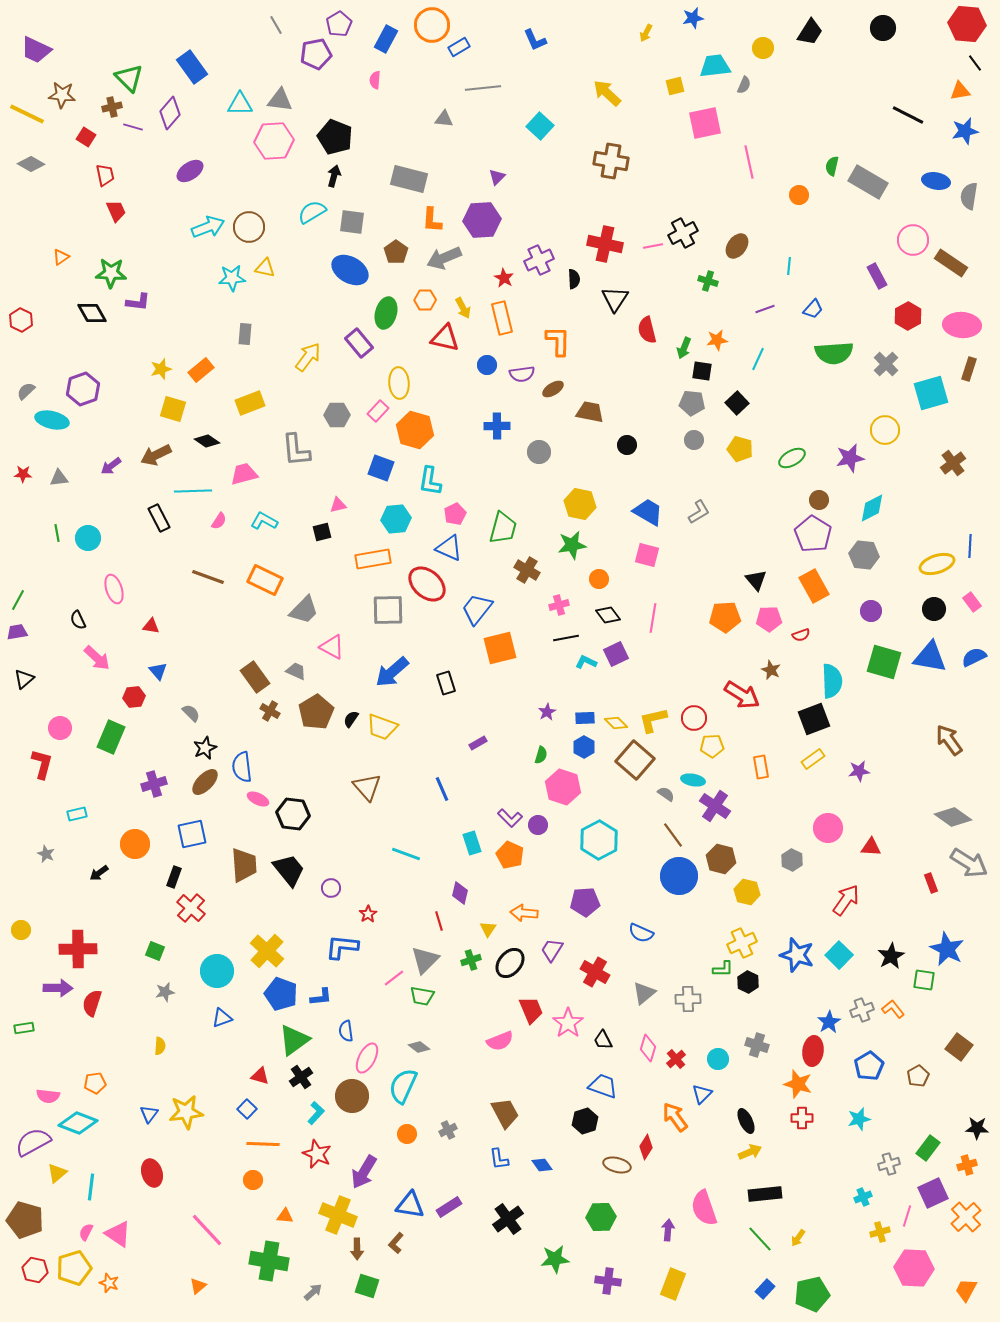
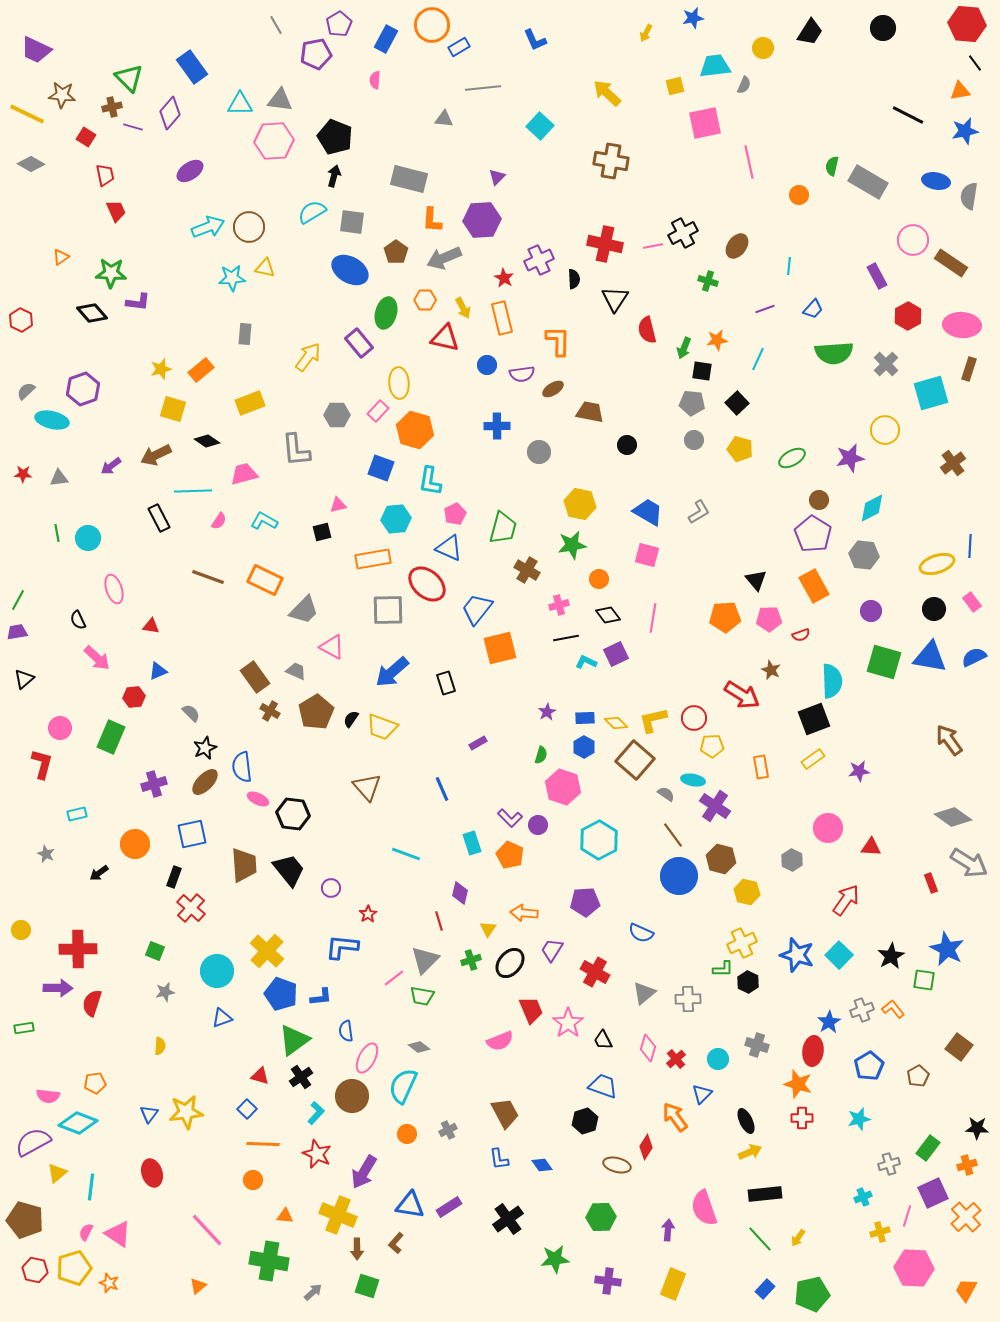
black diamond at (92, 313): rotated 12 degrees counterclockwise
blue triangle at (158, 671): rotated 48 degrees clockwise
